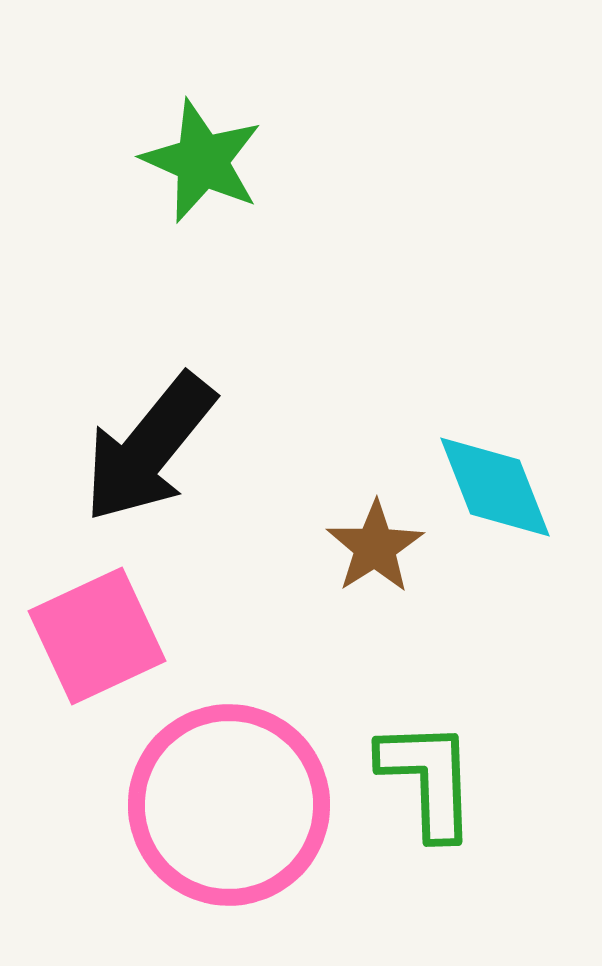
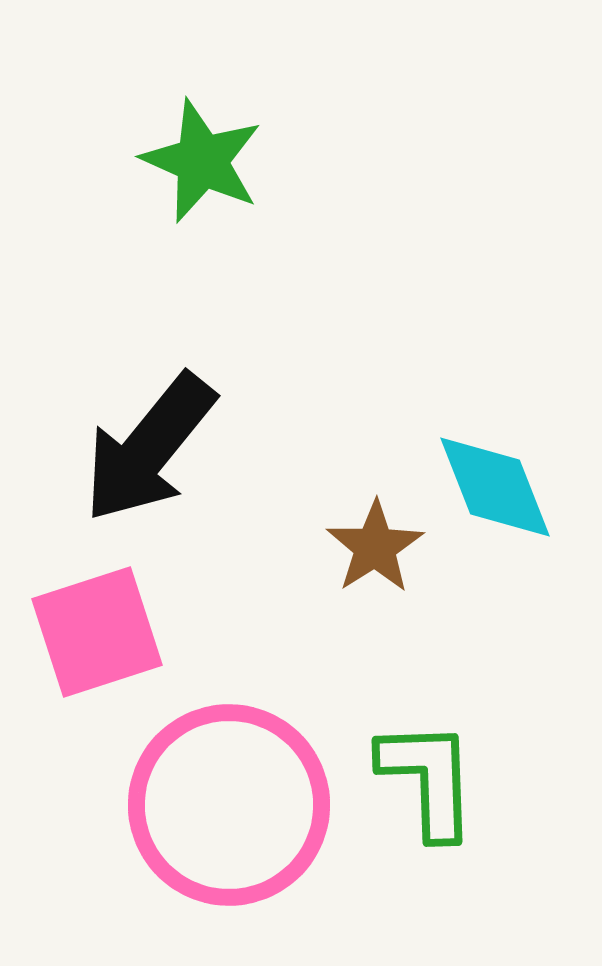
pink square: moved 4 px up; rotated 7 degrees clockwise
